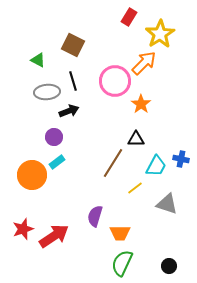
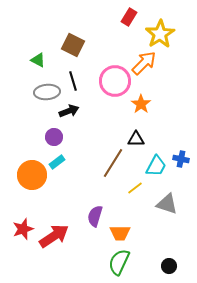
green semicircle: moved 3 px left, 1 px up
